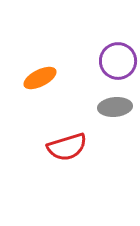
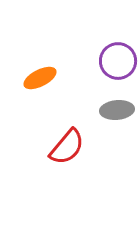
gray ellipse: moved 2 px right, 3 px down
red semicircle: rotated 33 degrees counterclockwise
